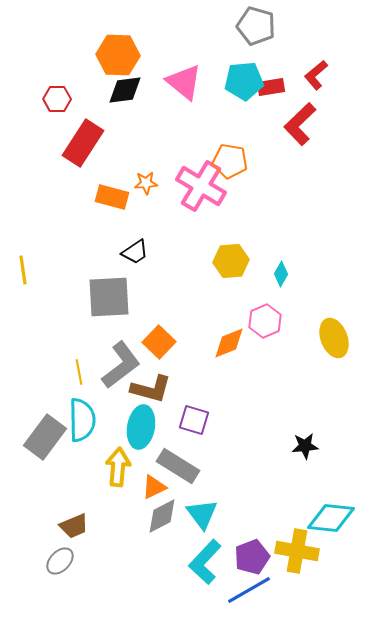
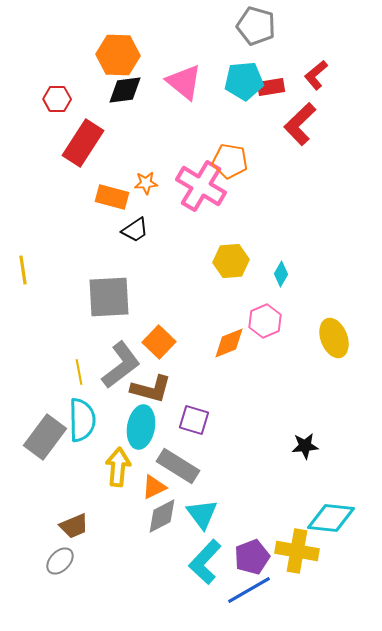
black trapezoid at (135, 252): moved 22 px up
